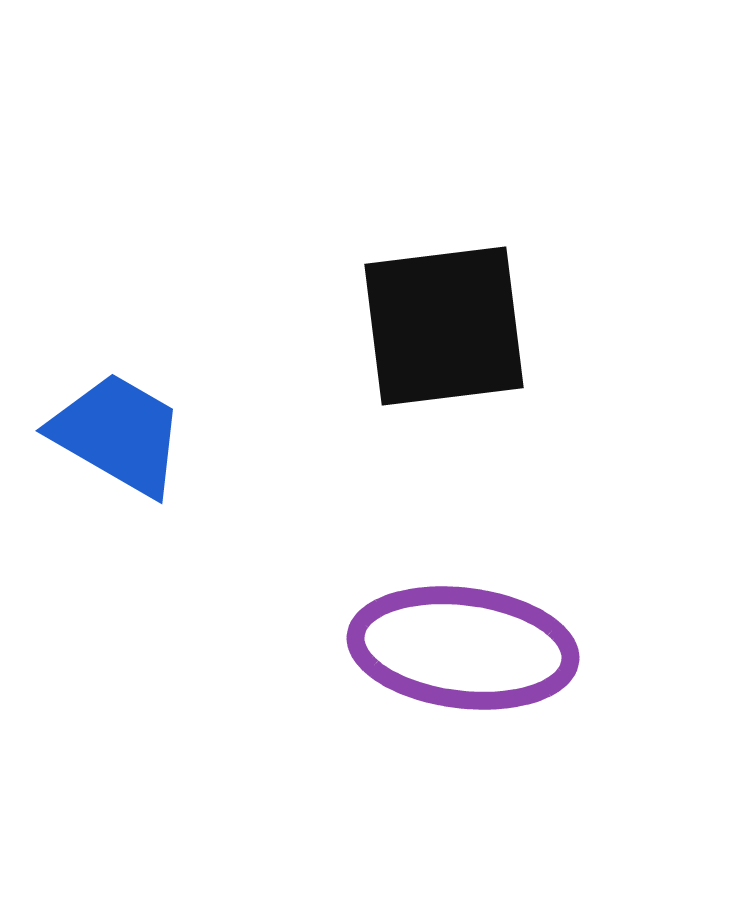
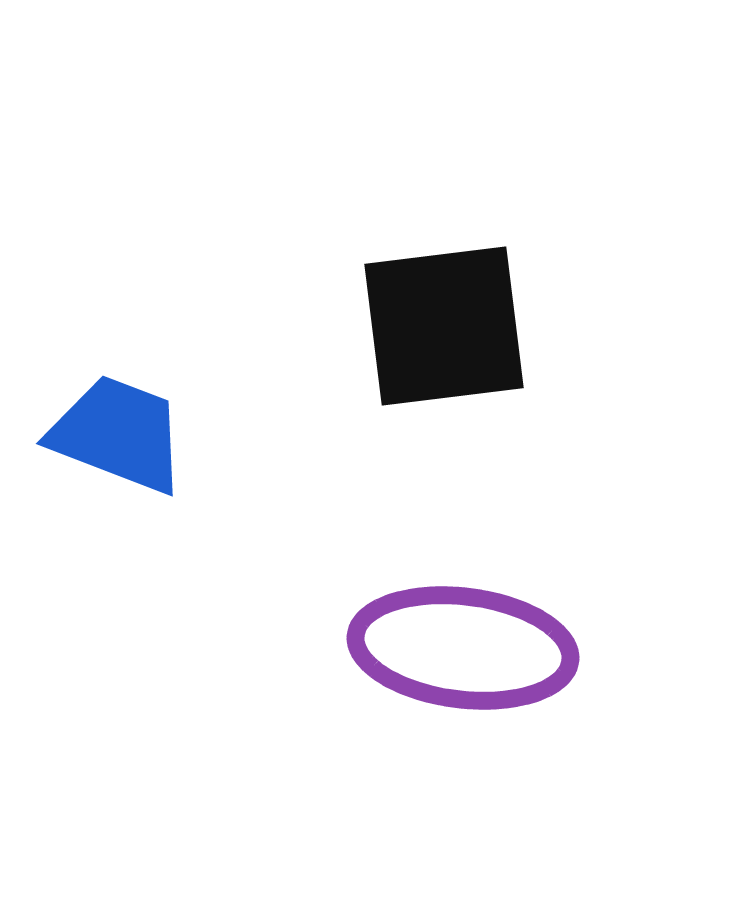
blue trapezoid: rotated 9 degrees counterclockwise
